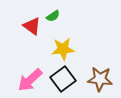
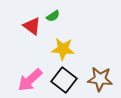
yellow star: rotated 10 degrees clockwise
black square: moved 1 px right, 1 px down; rotated 15 degrees counterclockwise
